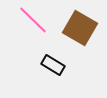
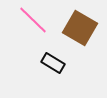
black rectangle: moved 2 px up
